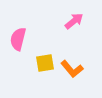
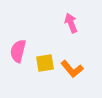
pink arrow: moved 3 px left, 2 px down; rotated 72 degrees counterclockwise
pink semicircle: moved 12 px down
